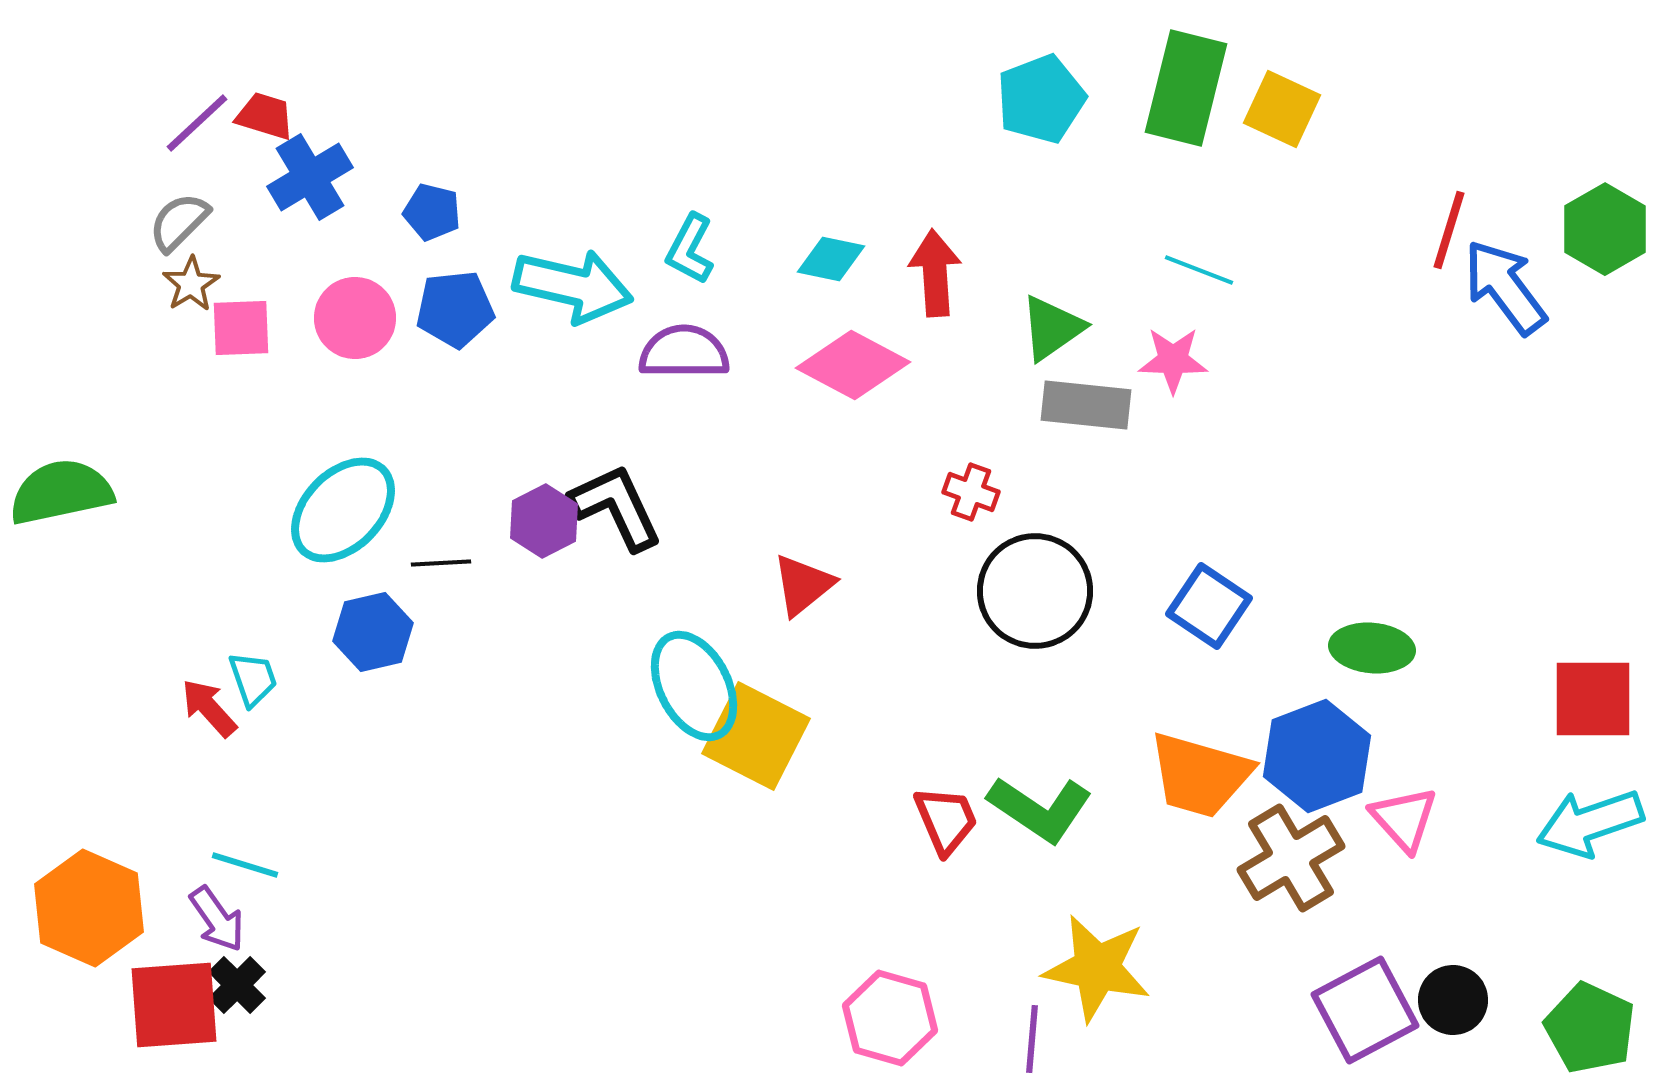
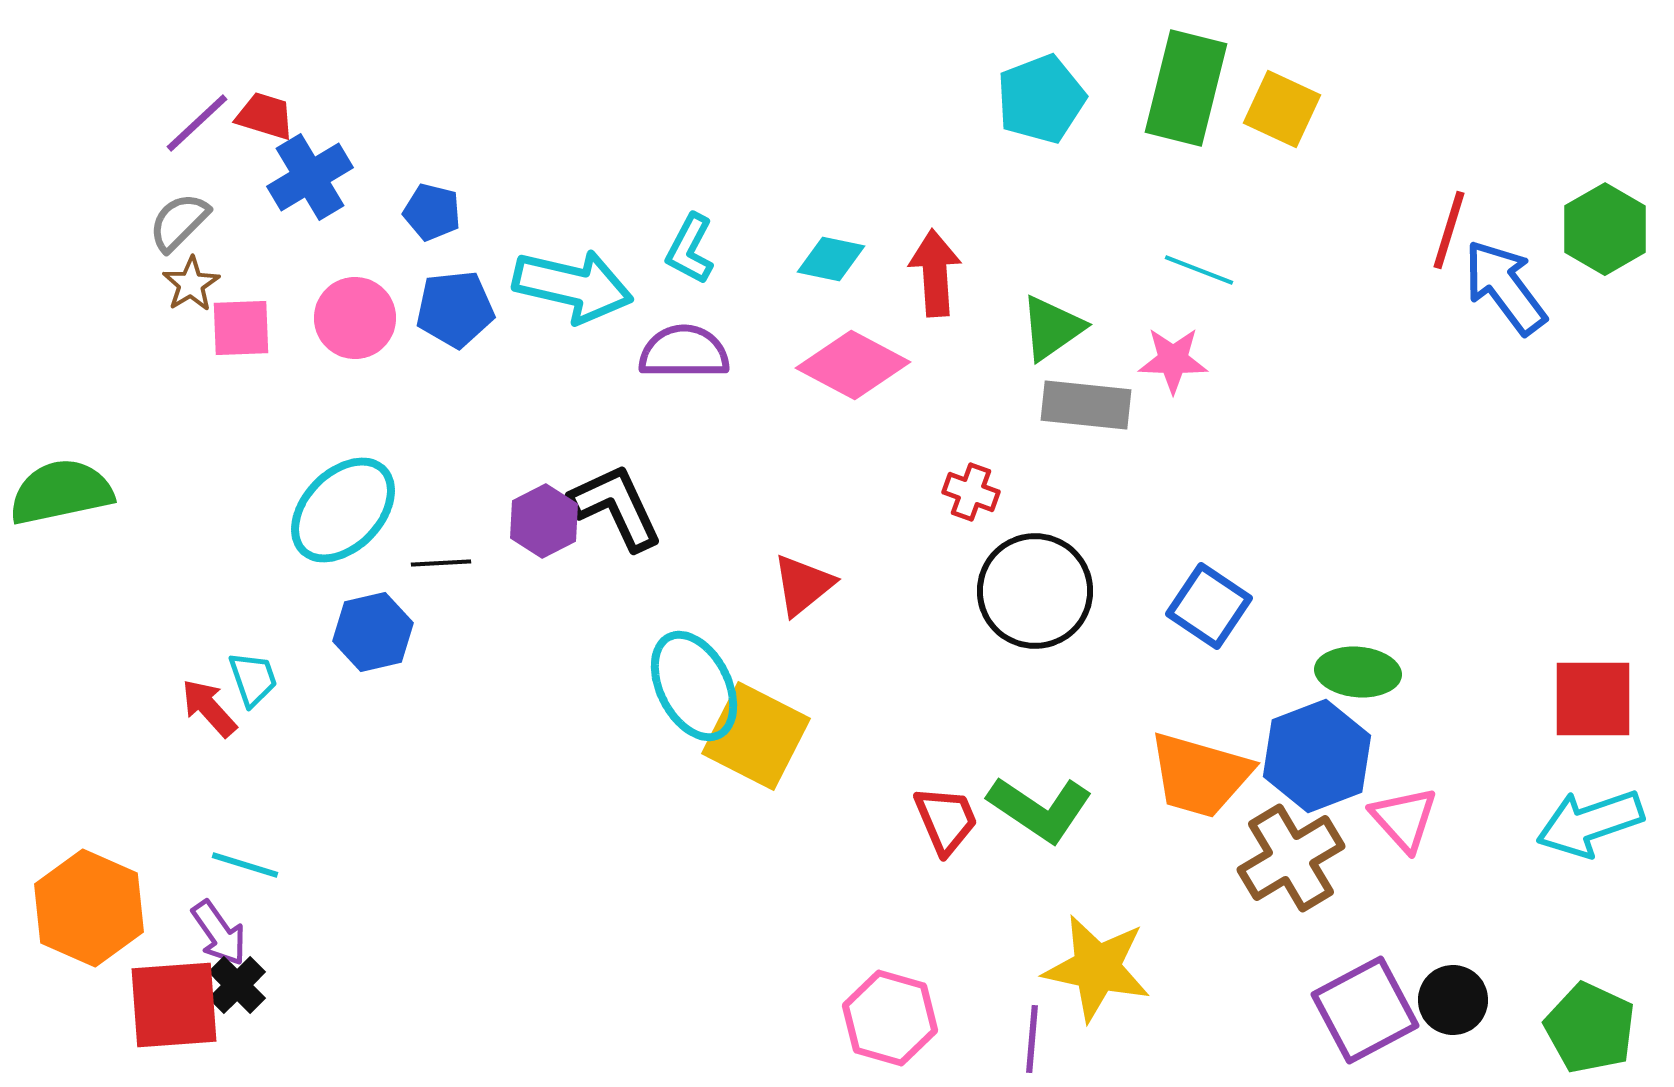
green ellipse at (1372, 648): moved 14 px left, 24 px down
purple arrow at (217, 919): moved 2 px right, 14 px down
